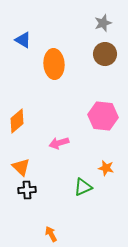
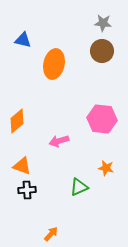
gray star: rotated 24 degrees clockwise
blue triangle: rotated 18 degrees counterclockwise
brown circle: moved 3 px left, 3 px up
orange ellipse: rotated 16 degrees clockwise
pink hexagon: moved 1 px left, 3 px down
pink arrow: moved 2 px up
orange triangle: moved 1 px right, 1 px up; rotated 24 degrees counterclockwise
green triangle: moved 4 px left
orange arrow: rotated 70 degrees clockwise
